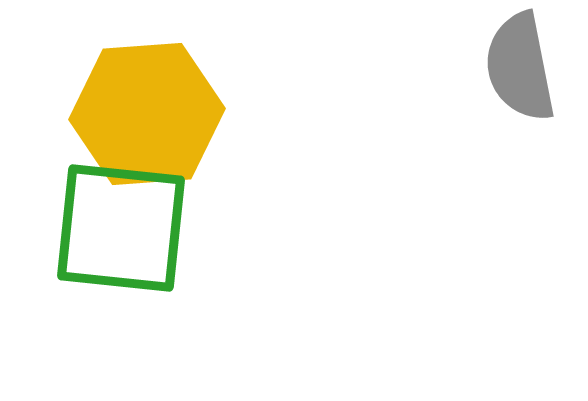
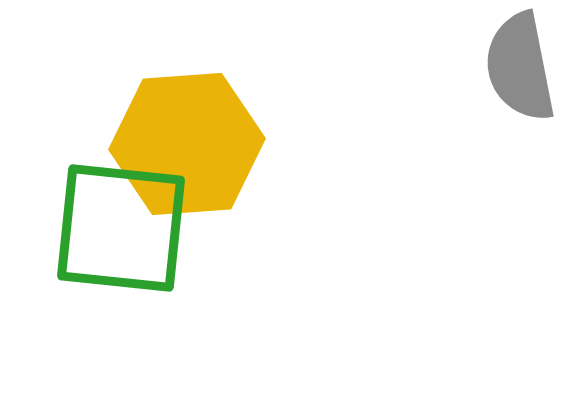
yellow hexagon: moved 40 px right, 30 px down
